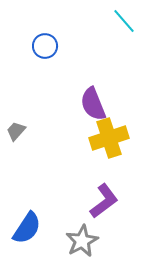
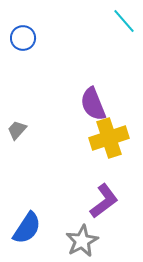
blue circle: moved 22 px left, 8 px up
gray trapezoid: moved 1 px right, 1 px up
